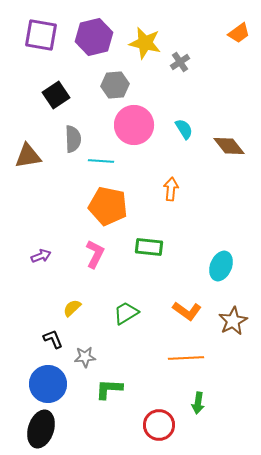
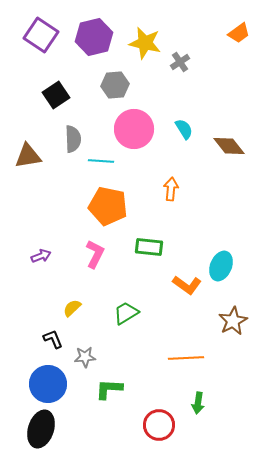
purple square: rotated 24 degrees clockwise
pink circle: moved 4 px down
orange L-shape: moved 26 px up
